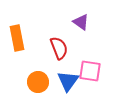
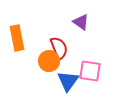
orange circle: moved 11 px right, 21 px up
